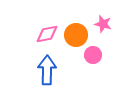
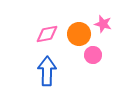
orange circle: moved 3 px right, 1 px up
blue arrow: moved 1 px down
